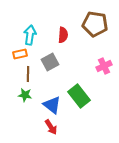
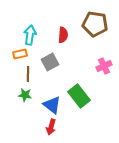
red arrow: rotated 49 degrees clockwise
